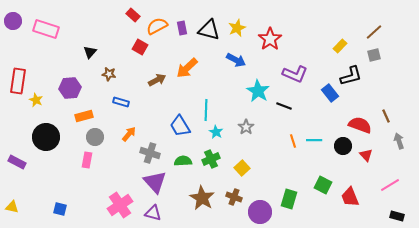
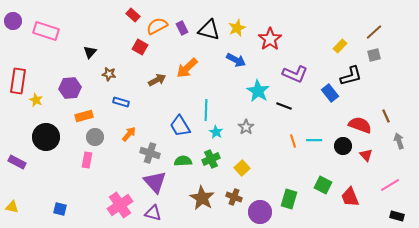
purple rectangle at (182, 28): rotated 16 degrees counterclockwise
pink rectangle at (46, 29): moved 2 px down
